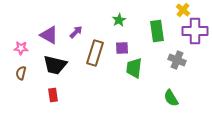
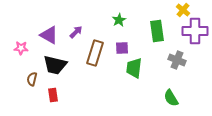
brown semicircle: moved 11 px right, 6 px down
